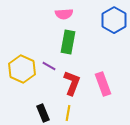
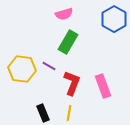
pink semicircle: rotated 12 degrees counterclockwise
blue hexagon: moved 1 px up
green rectangle: rotated 20 degrees clockwise
yellow hexagon: rotated 16 degrees counterclockwise
pink rectangle: moved 2 px down
yellow line: moved 1 px right
